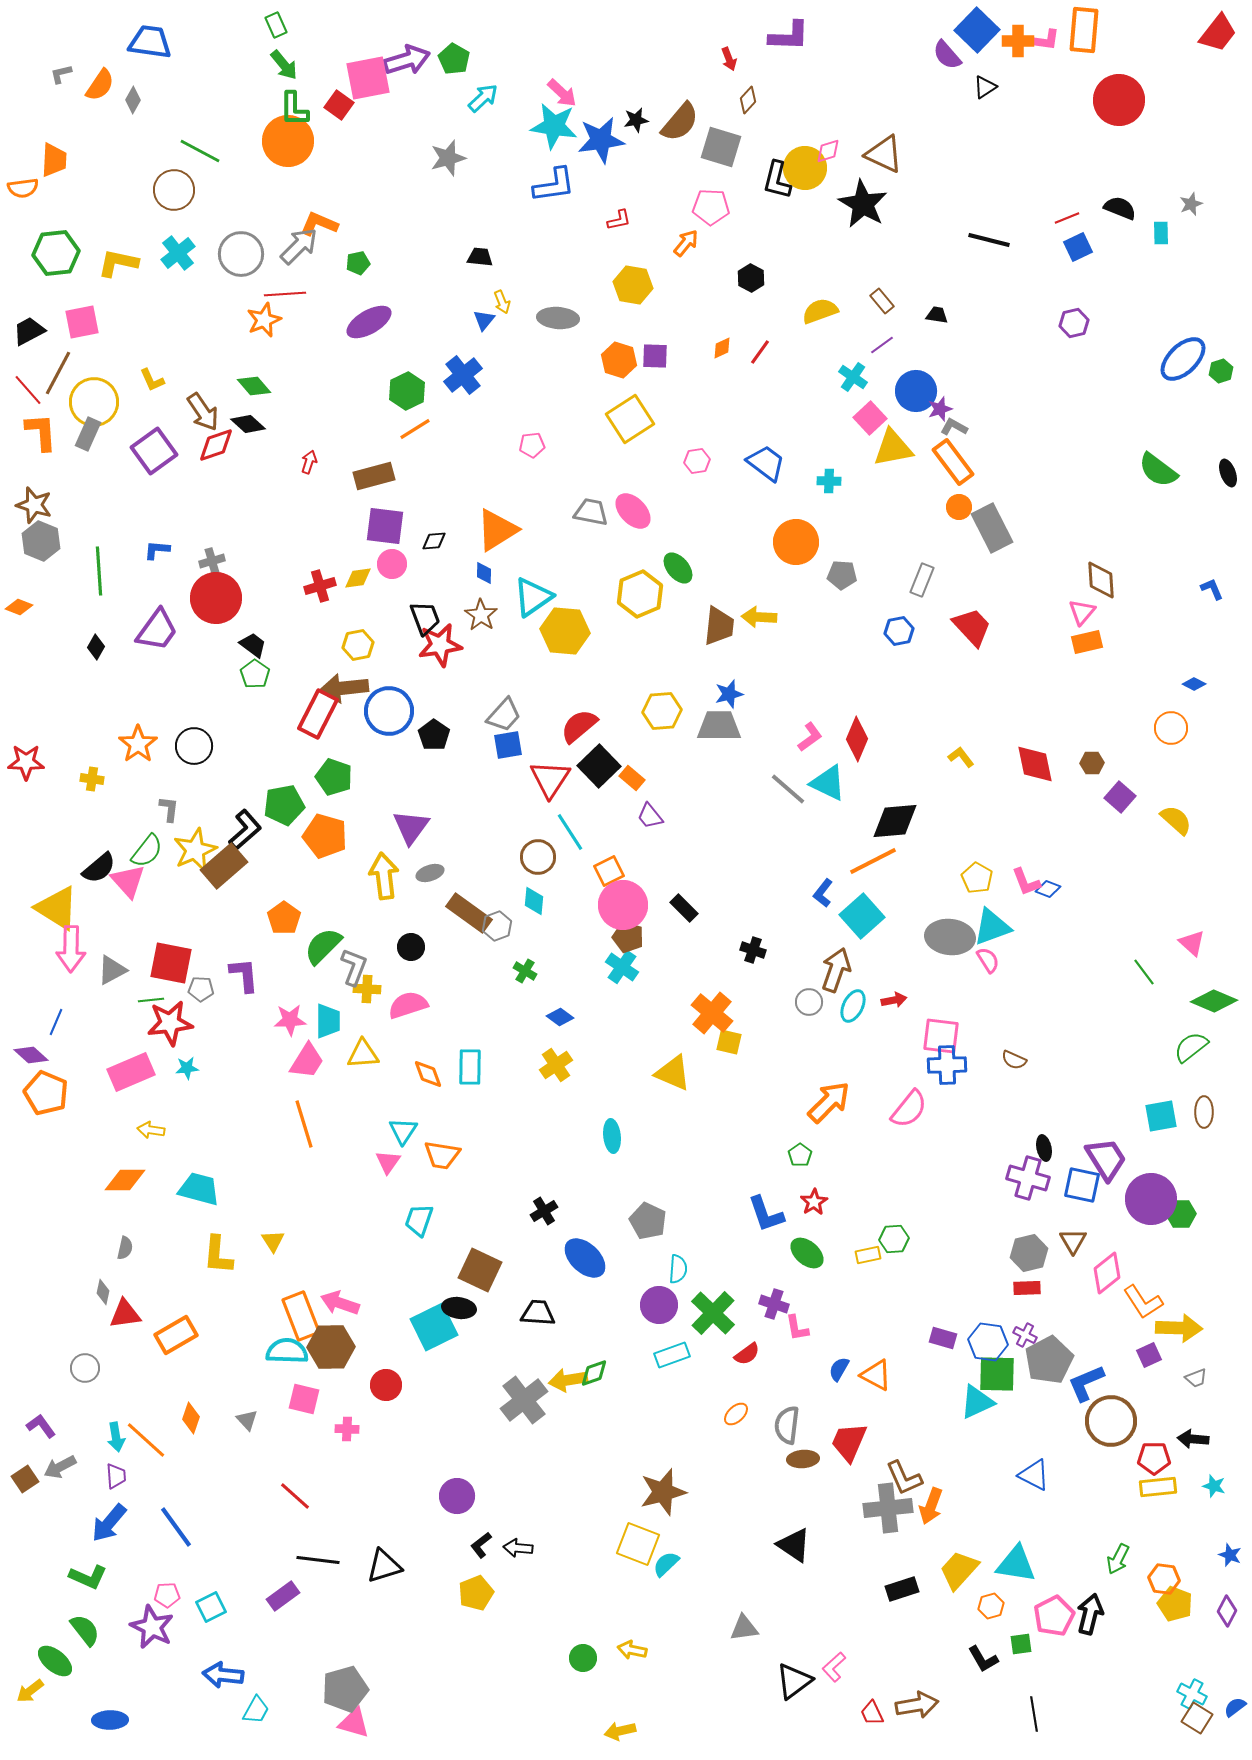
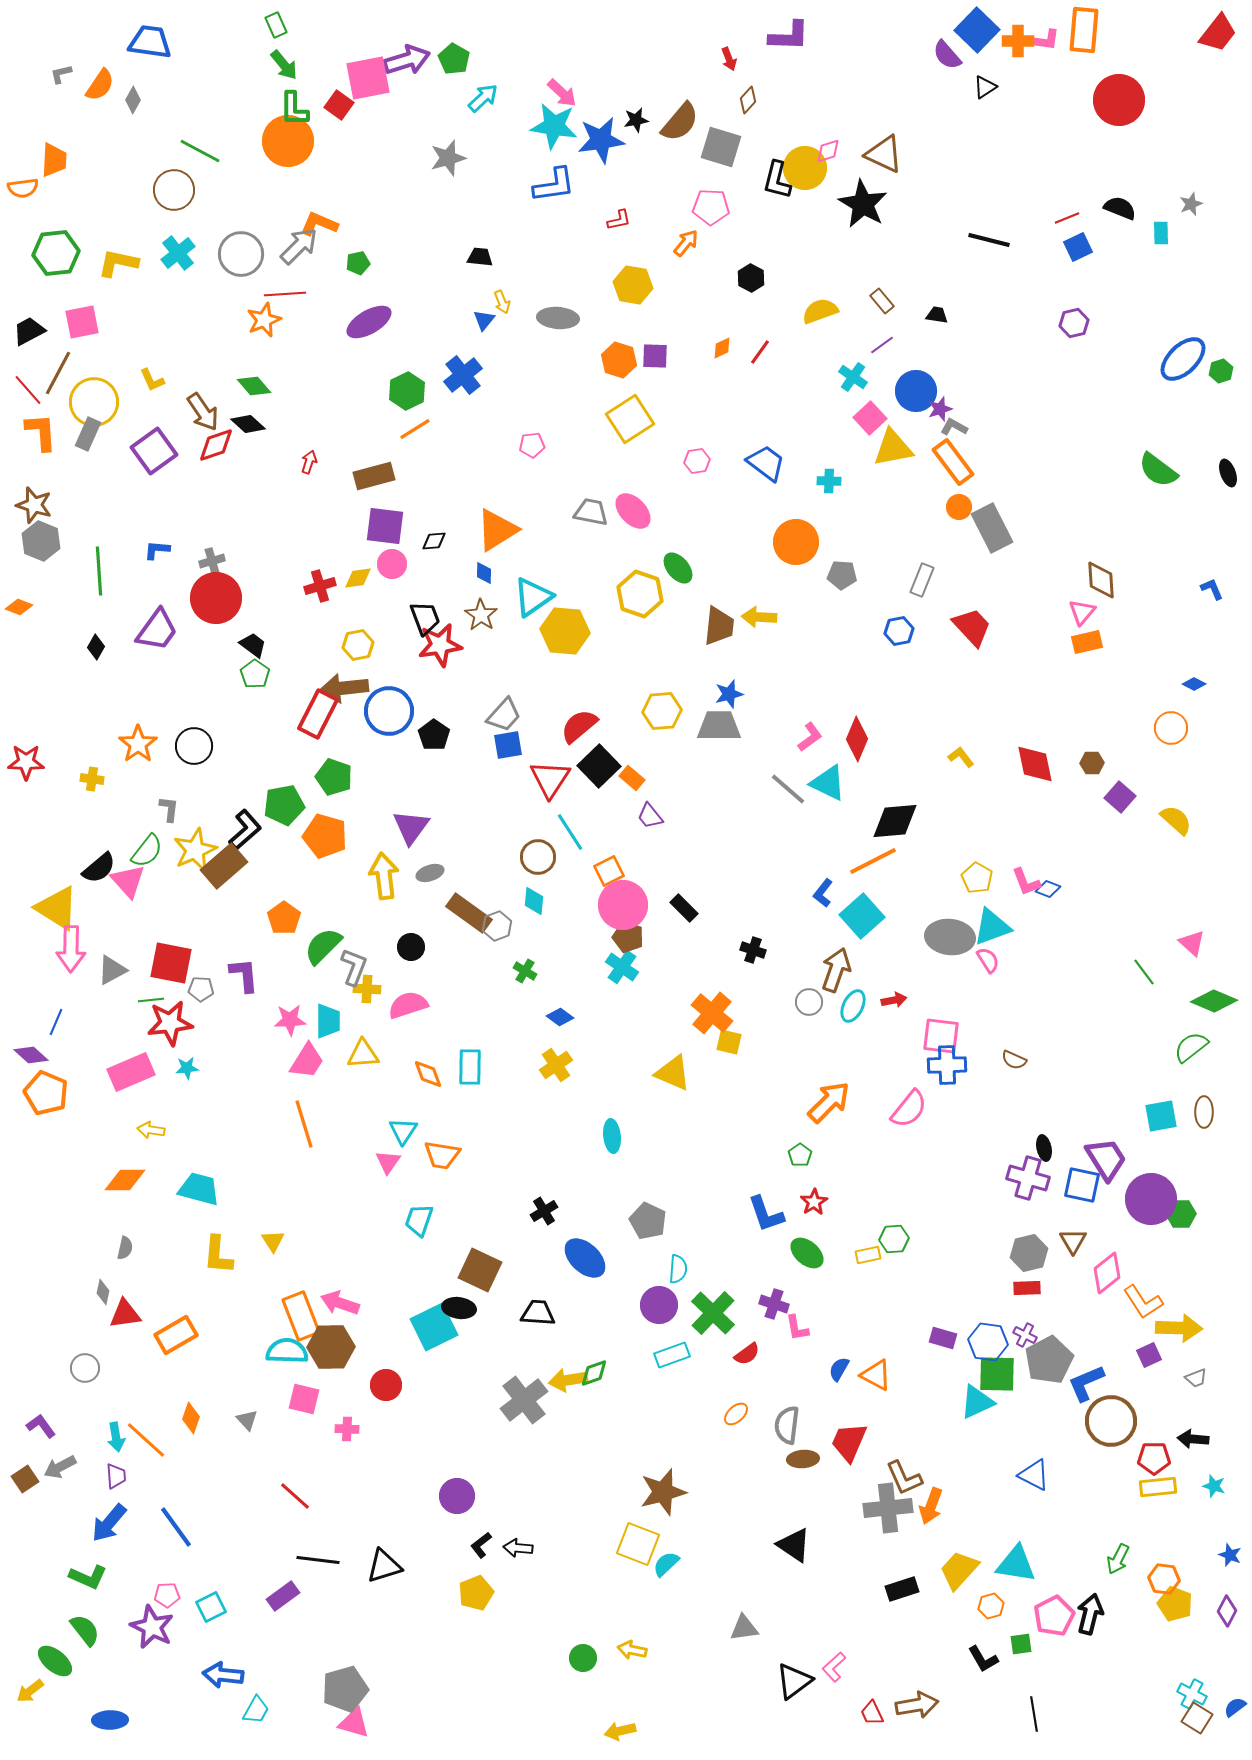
yellow hexagon at (640, 594): rotated 18 degrees counterclockwise
